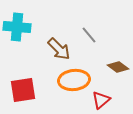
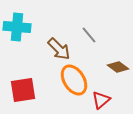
orange ellipse: rotated 64 degrees clockwise
